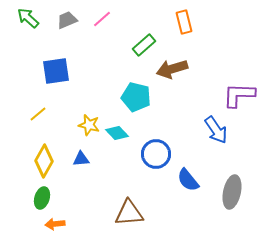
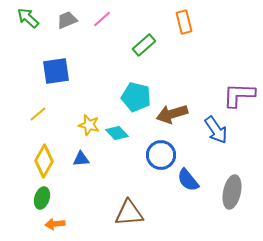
brown arrow: moved 45 px down
blue circle: moved 5 px right, 1 px down
